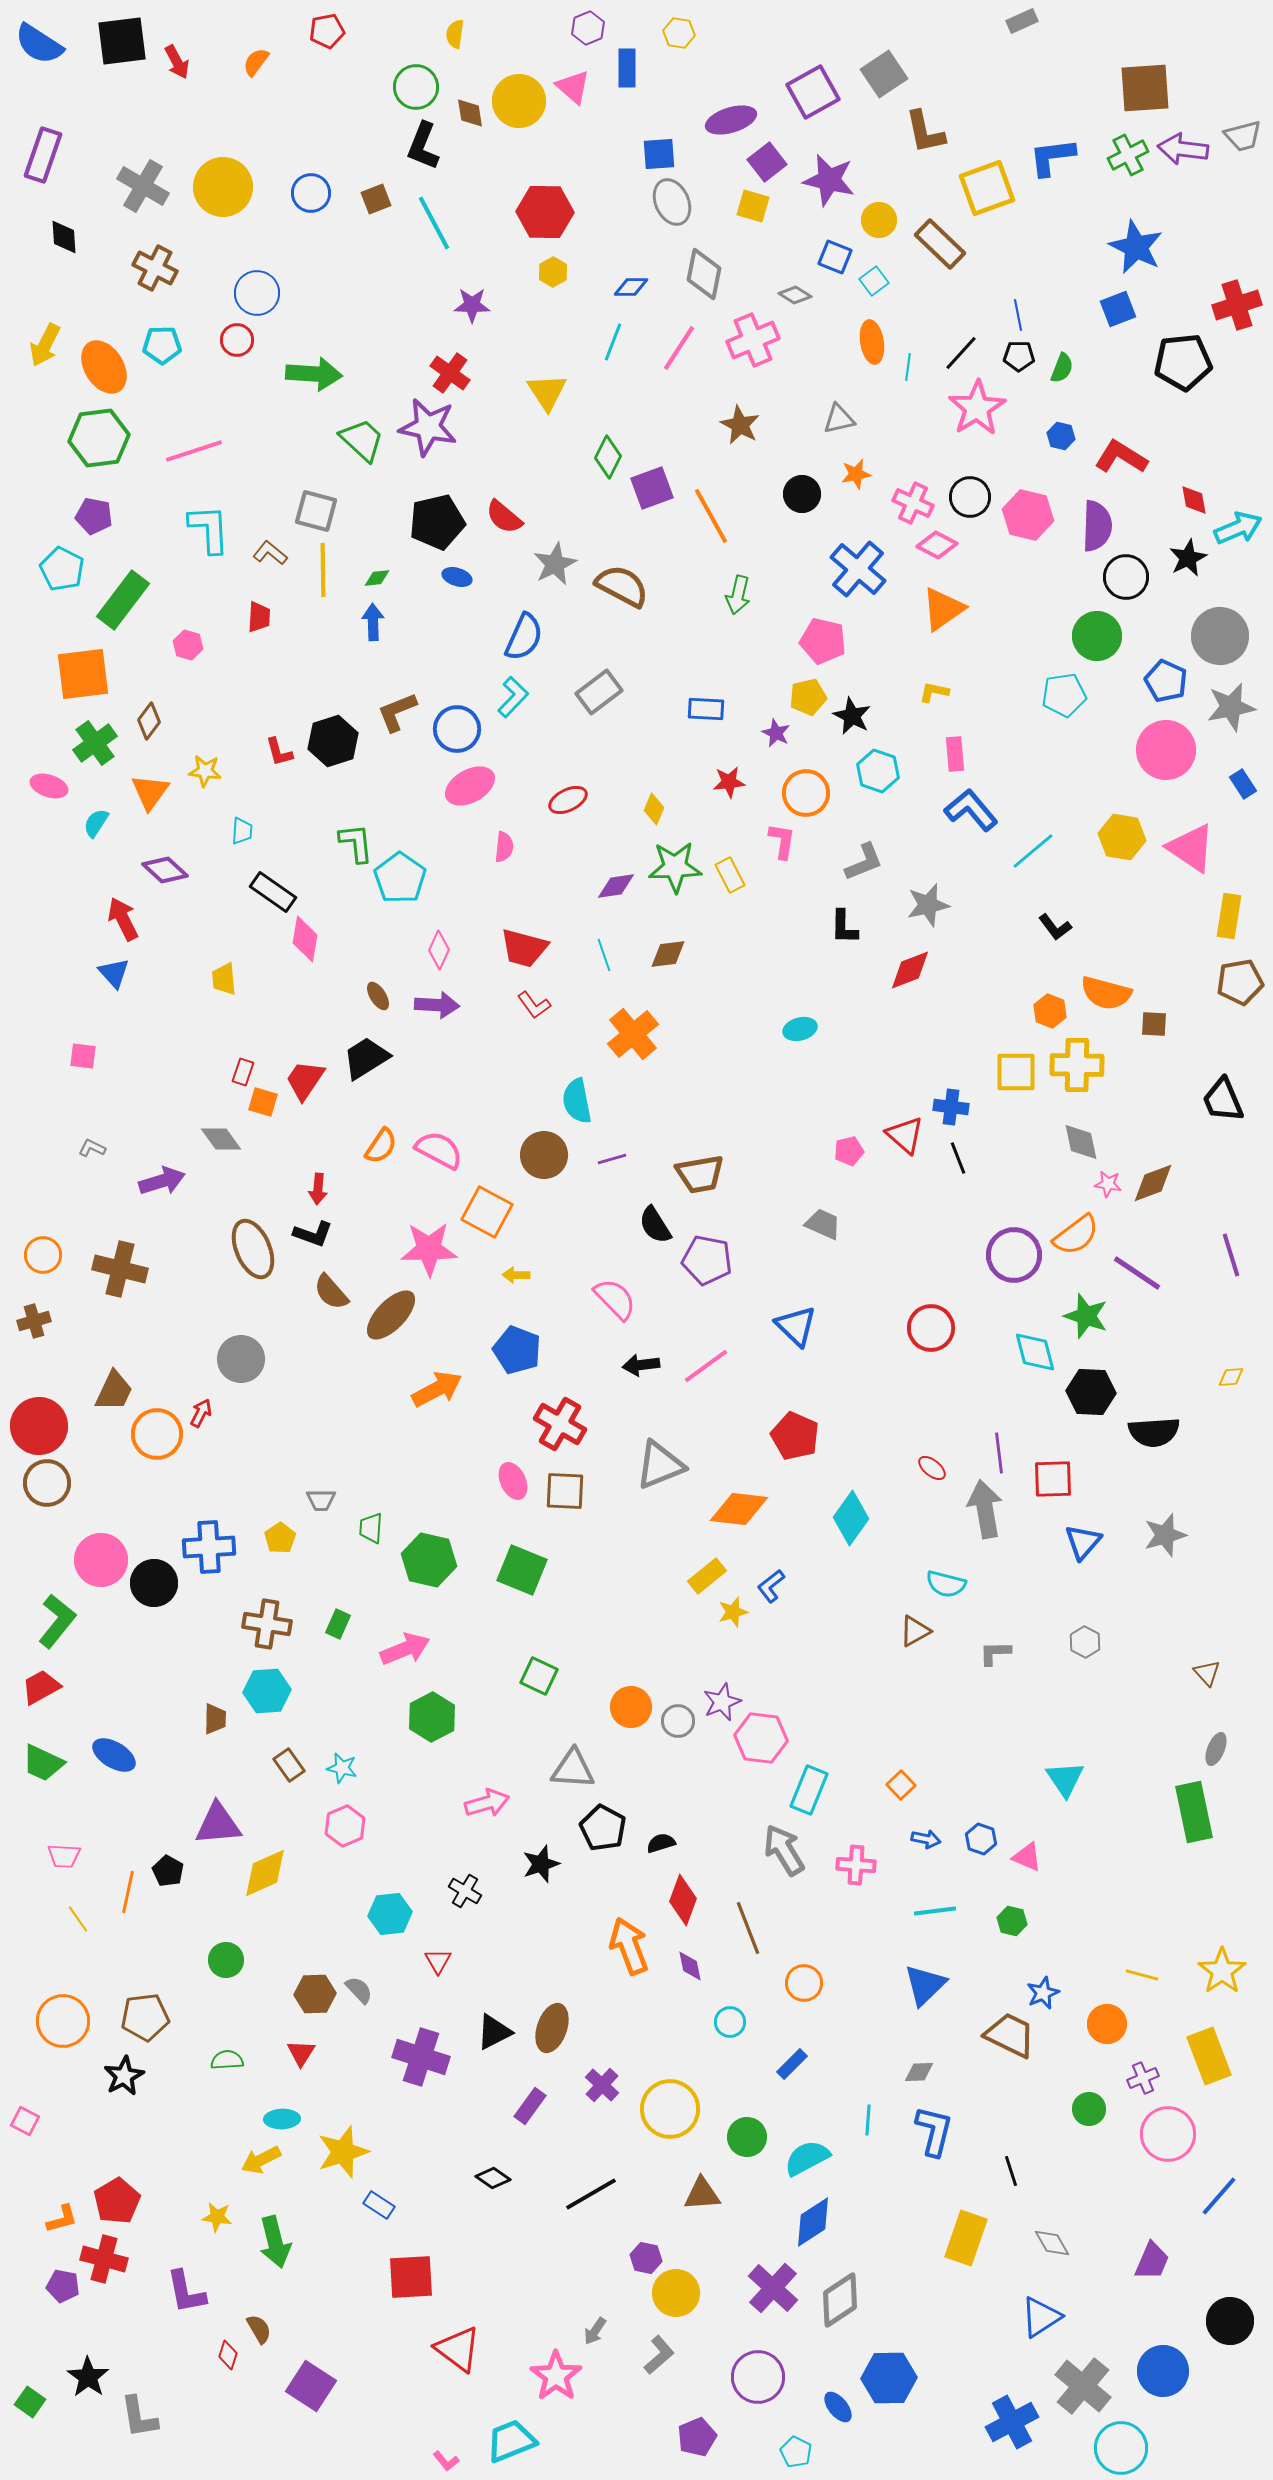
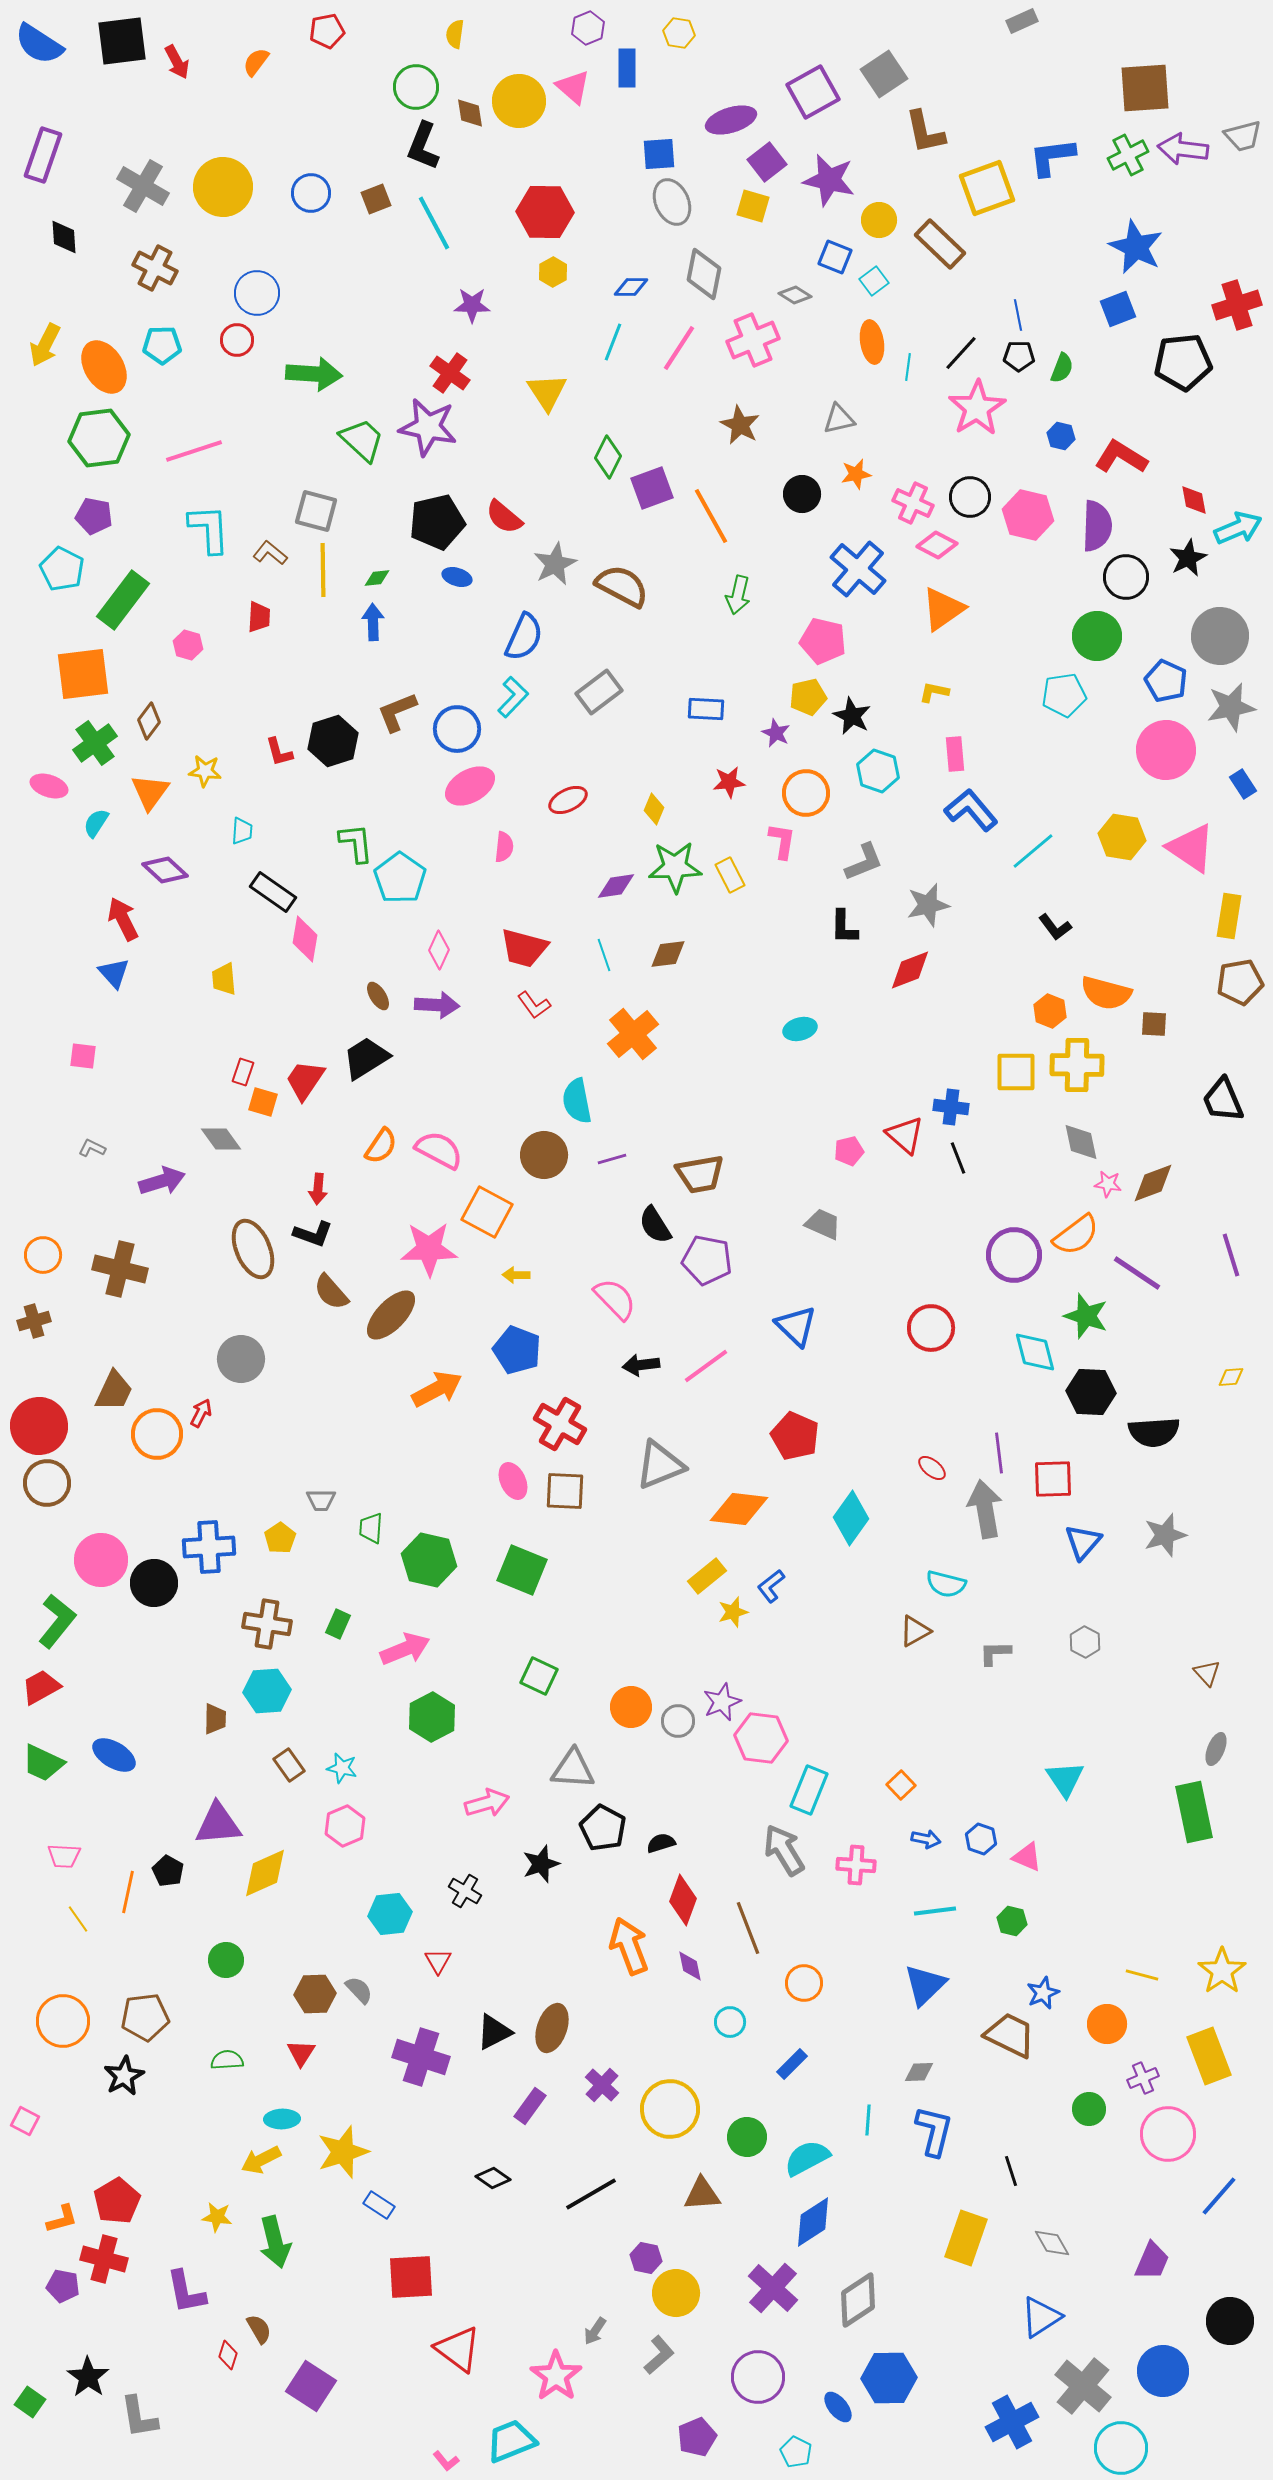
gray diamond at (840, 2300): moved 18 px right
